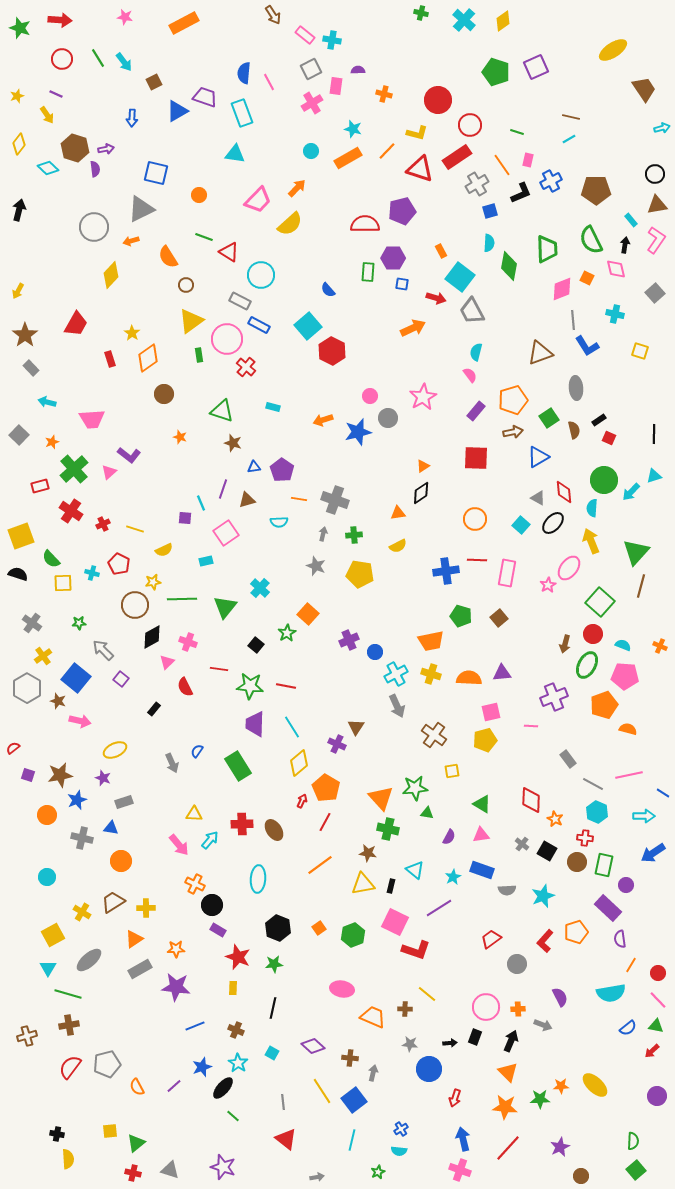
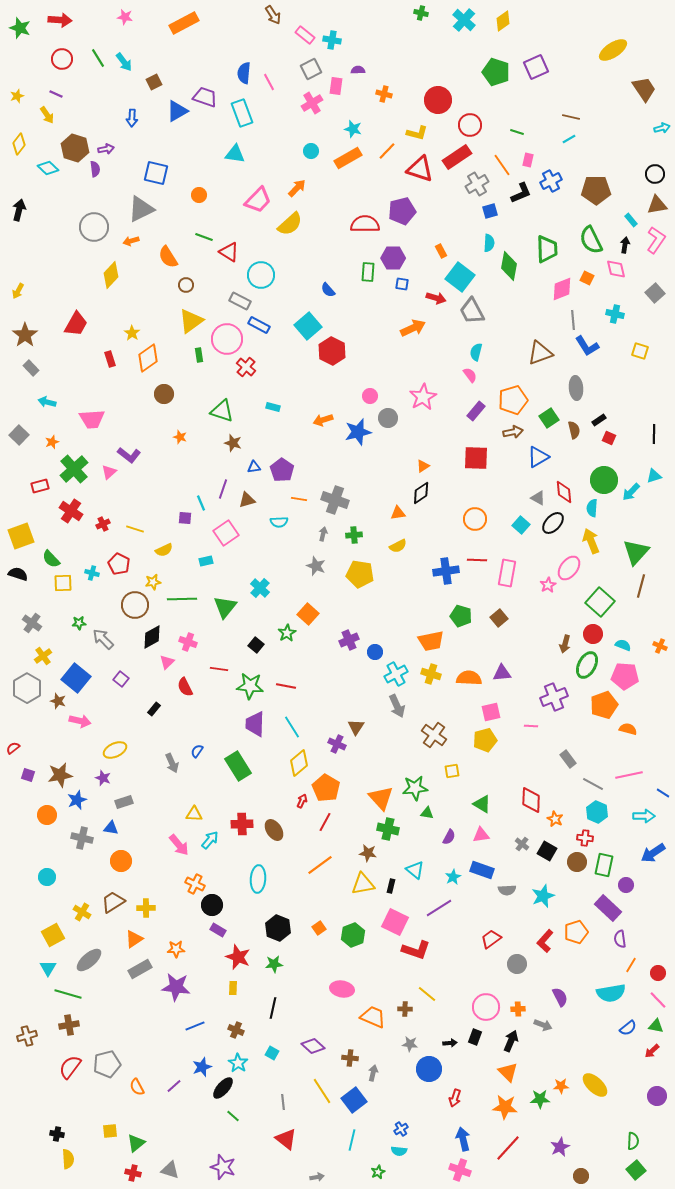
gray arrow at (103, 650): moved 11 px up
